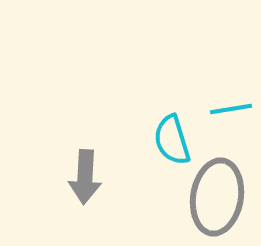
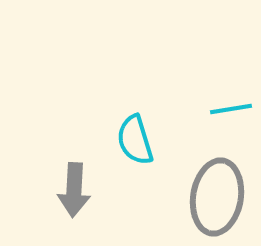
cyan semicircle: moved 37 px left
gray arrow: moved 11 px left, 13 px down
